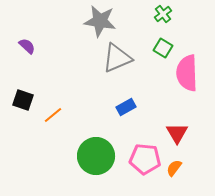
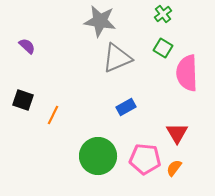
orange line: rotated 24 degrees counterclockwise
green circle: moved 2 px right
